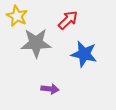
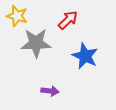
yellow star: rotated 10 degrees counterclockwise
blue star: moved 1 px right, 2 px down; rotated 12 degrees clockwise
purple arrow: moved 2 px down
